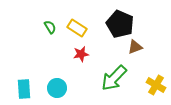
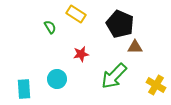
yellow rectangle: moved 1 px left, 14 px up
brown triangle: rotated 21 degrees clockwise
green arrow: moved 2 px up
cyan circle: moved 9 px up
